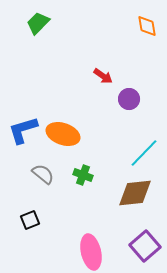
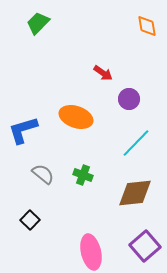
red arrow: moved 3 px up
orange ellipse: moved 13 px right, 17 px up
cyan line: moved 8 px left, 10 px up
black square: rotated 24 degrees counterclockwise
